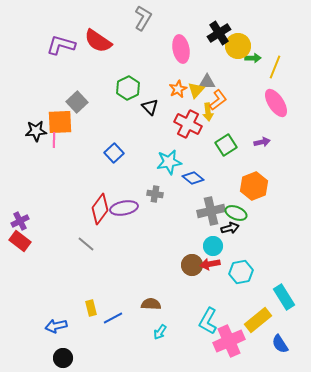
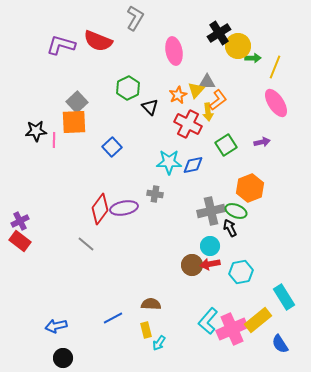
gray L-shape at (143, 18): moved 8 px left
red semicircle at (98, 41): rotated 12 degrees counterclockwise
pink ellipse at (181, 49): moved 7 px left, 2 px down
orange star at (178, 89): moved 6 px down
orange square at (60, 122): moved 14 px right
blue square at (114, 153): moved 2 px left, 6 px up
cyan star at (169, 162): rotated 10 degrees clockwise
blue diamond at (193, 178): moved 13 px up; rotated 50 degrees counterclockwise
orange hexagon at (254, 186): moved 4 px left, 2 px down
green ellipse at (236, 213): moved 2 px up
black arrow at (230, 228): rotated 102 degrees counterclockwise
cyan circle at (213, 246): moved 3 px left
yellow rectangle at (91, 308): moved 55 px right, 22 px down
cyan L-shape at (208, 321): rotated 12 degrees clockwise
cyan arrow at (160, 332): moved 1 px left, 11 px down
pink cross at (229, 341): moved 3 px right, 12 px up
